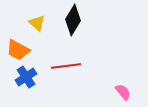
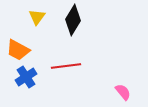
yellow triangle: moved 6 px up; rotated 24 degrees clockwise
